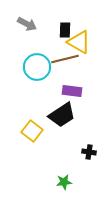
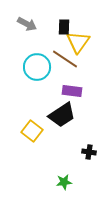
black rectangle: moved 1 px left, 3 px up
yellow triangle: moved 1 px left; rotated 35 degrees clockwise
brown line: rotated 48 degrees clockwise
